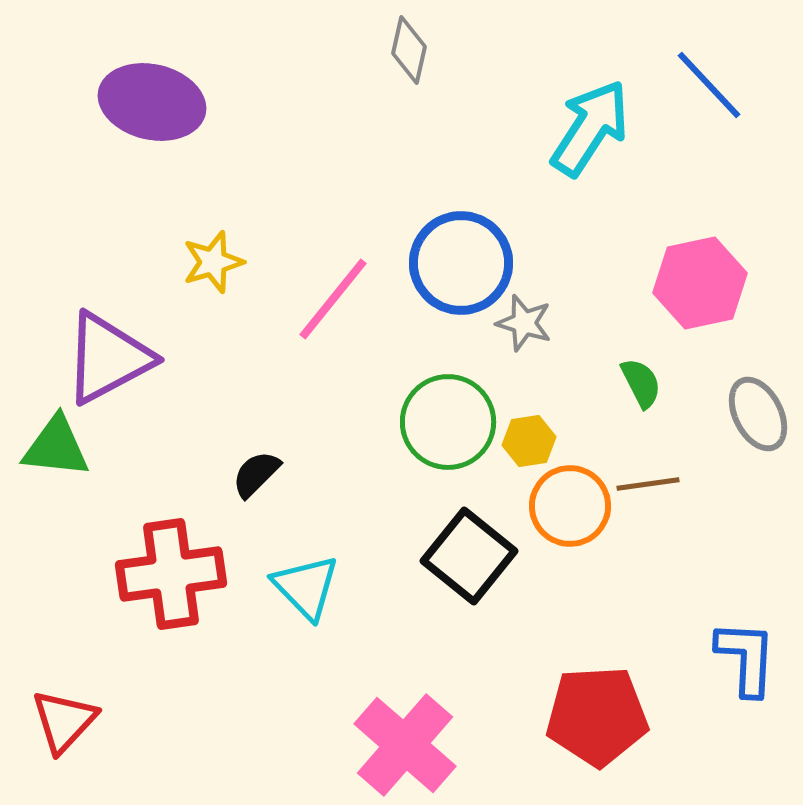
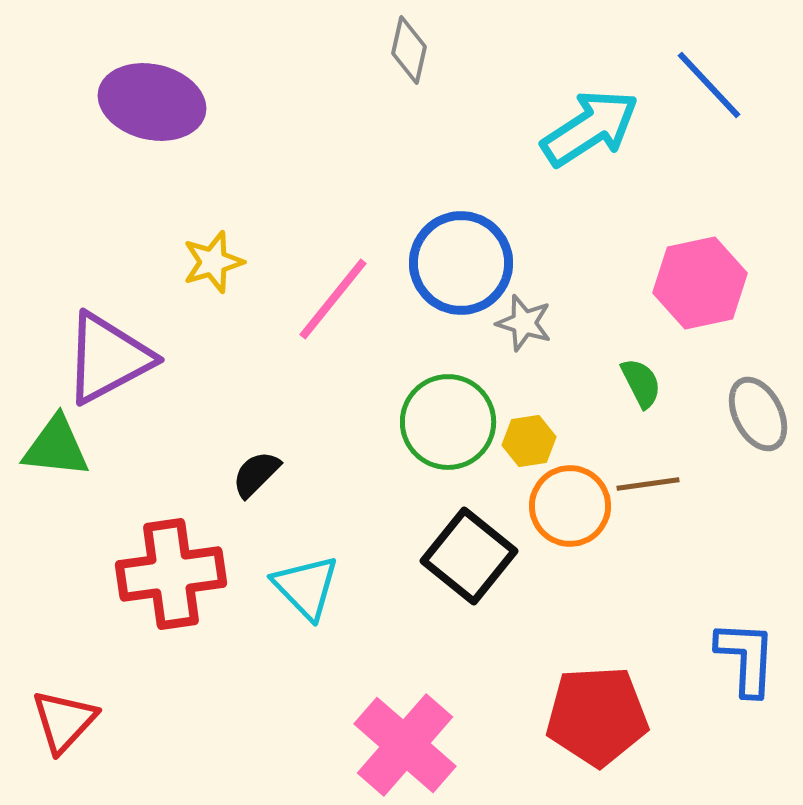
cyan arrow: rotated 24 degrees clockwise
